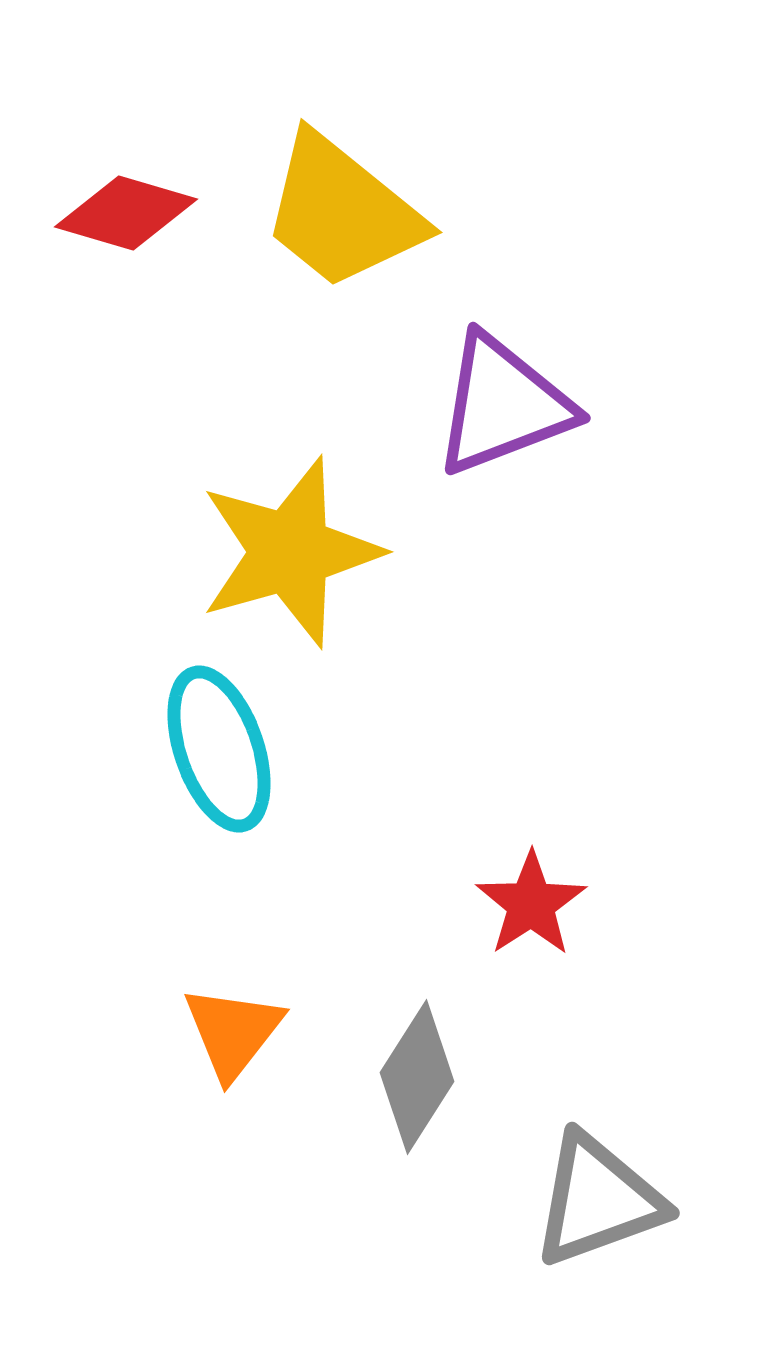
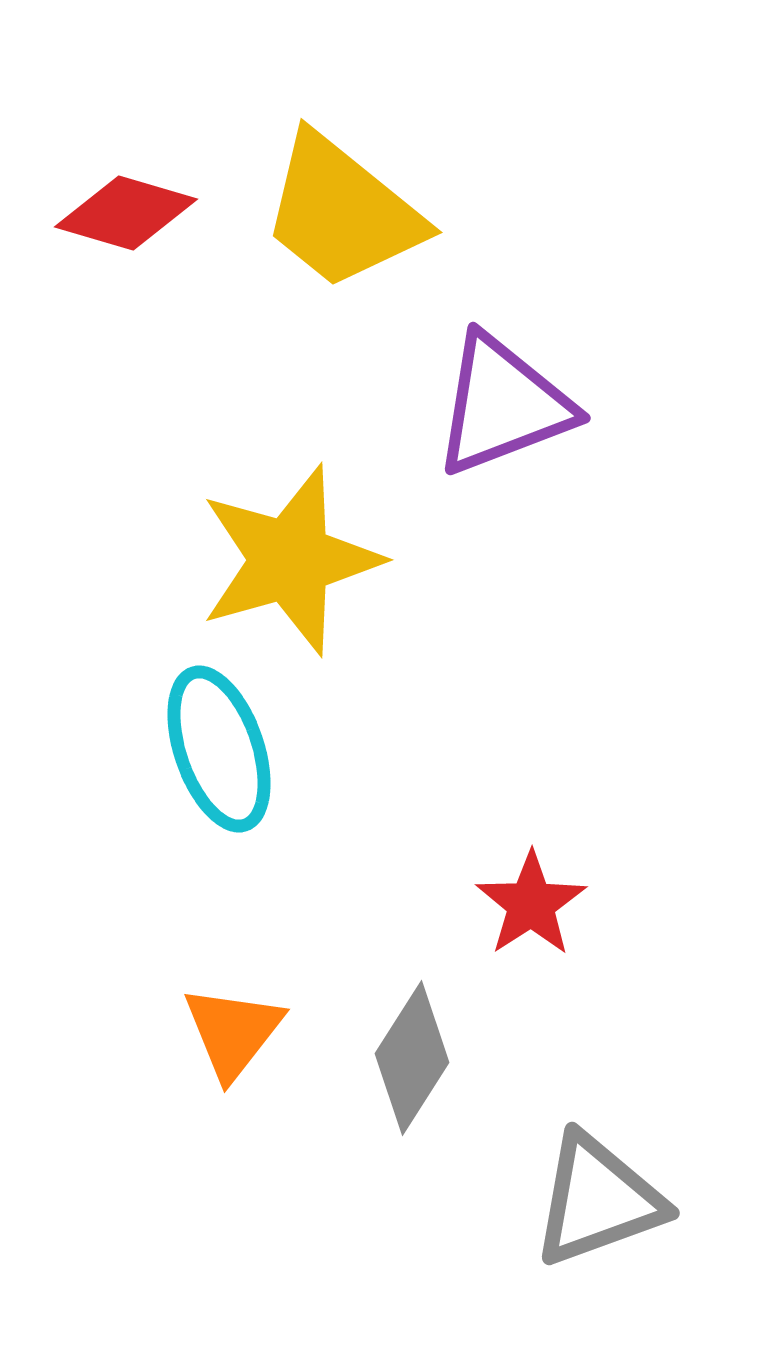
yellow star: moved 8 px down
gray diamond: moved 5 px left, 19 px up
